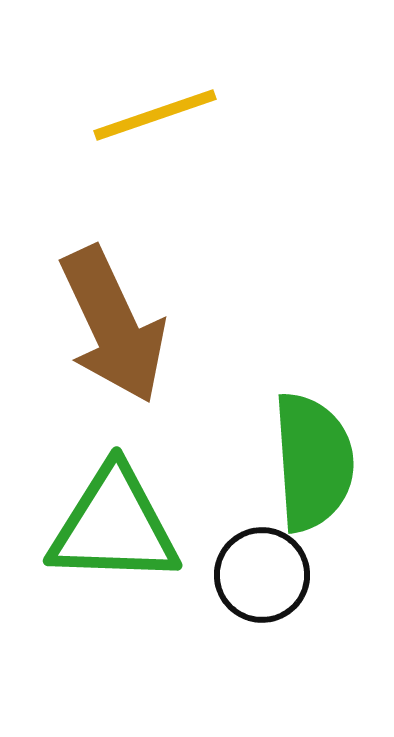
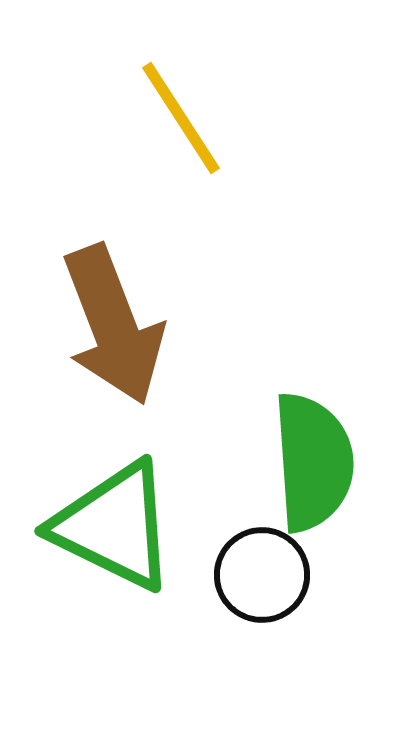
yellow line: moved 26 px right, 3 px down; rotated 76 degrees clockwise
brown arrow: rotated 4 degrees clockwise
green triangle: rotated 24 degrees clockwise
